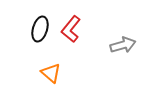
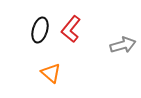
black ellipse: moved 1 px down
